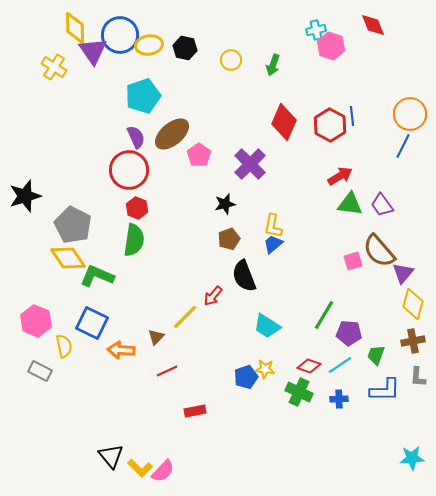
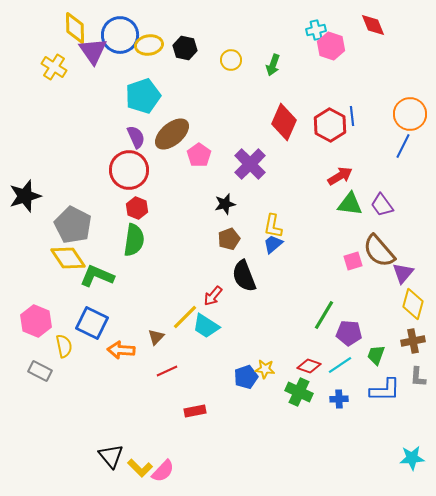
cyan trapezoid at (267, 326): moved 61 px left
